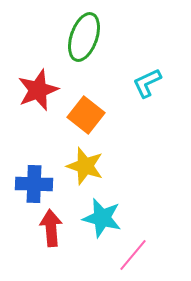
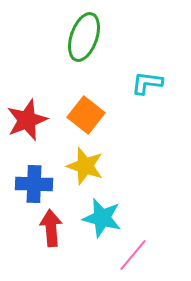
cyan L-shape: rotated 32 degrees clockwise
red star: moved 11 px left, 30 px down
